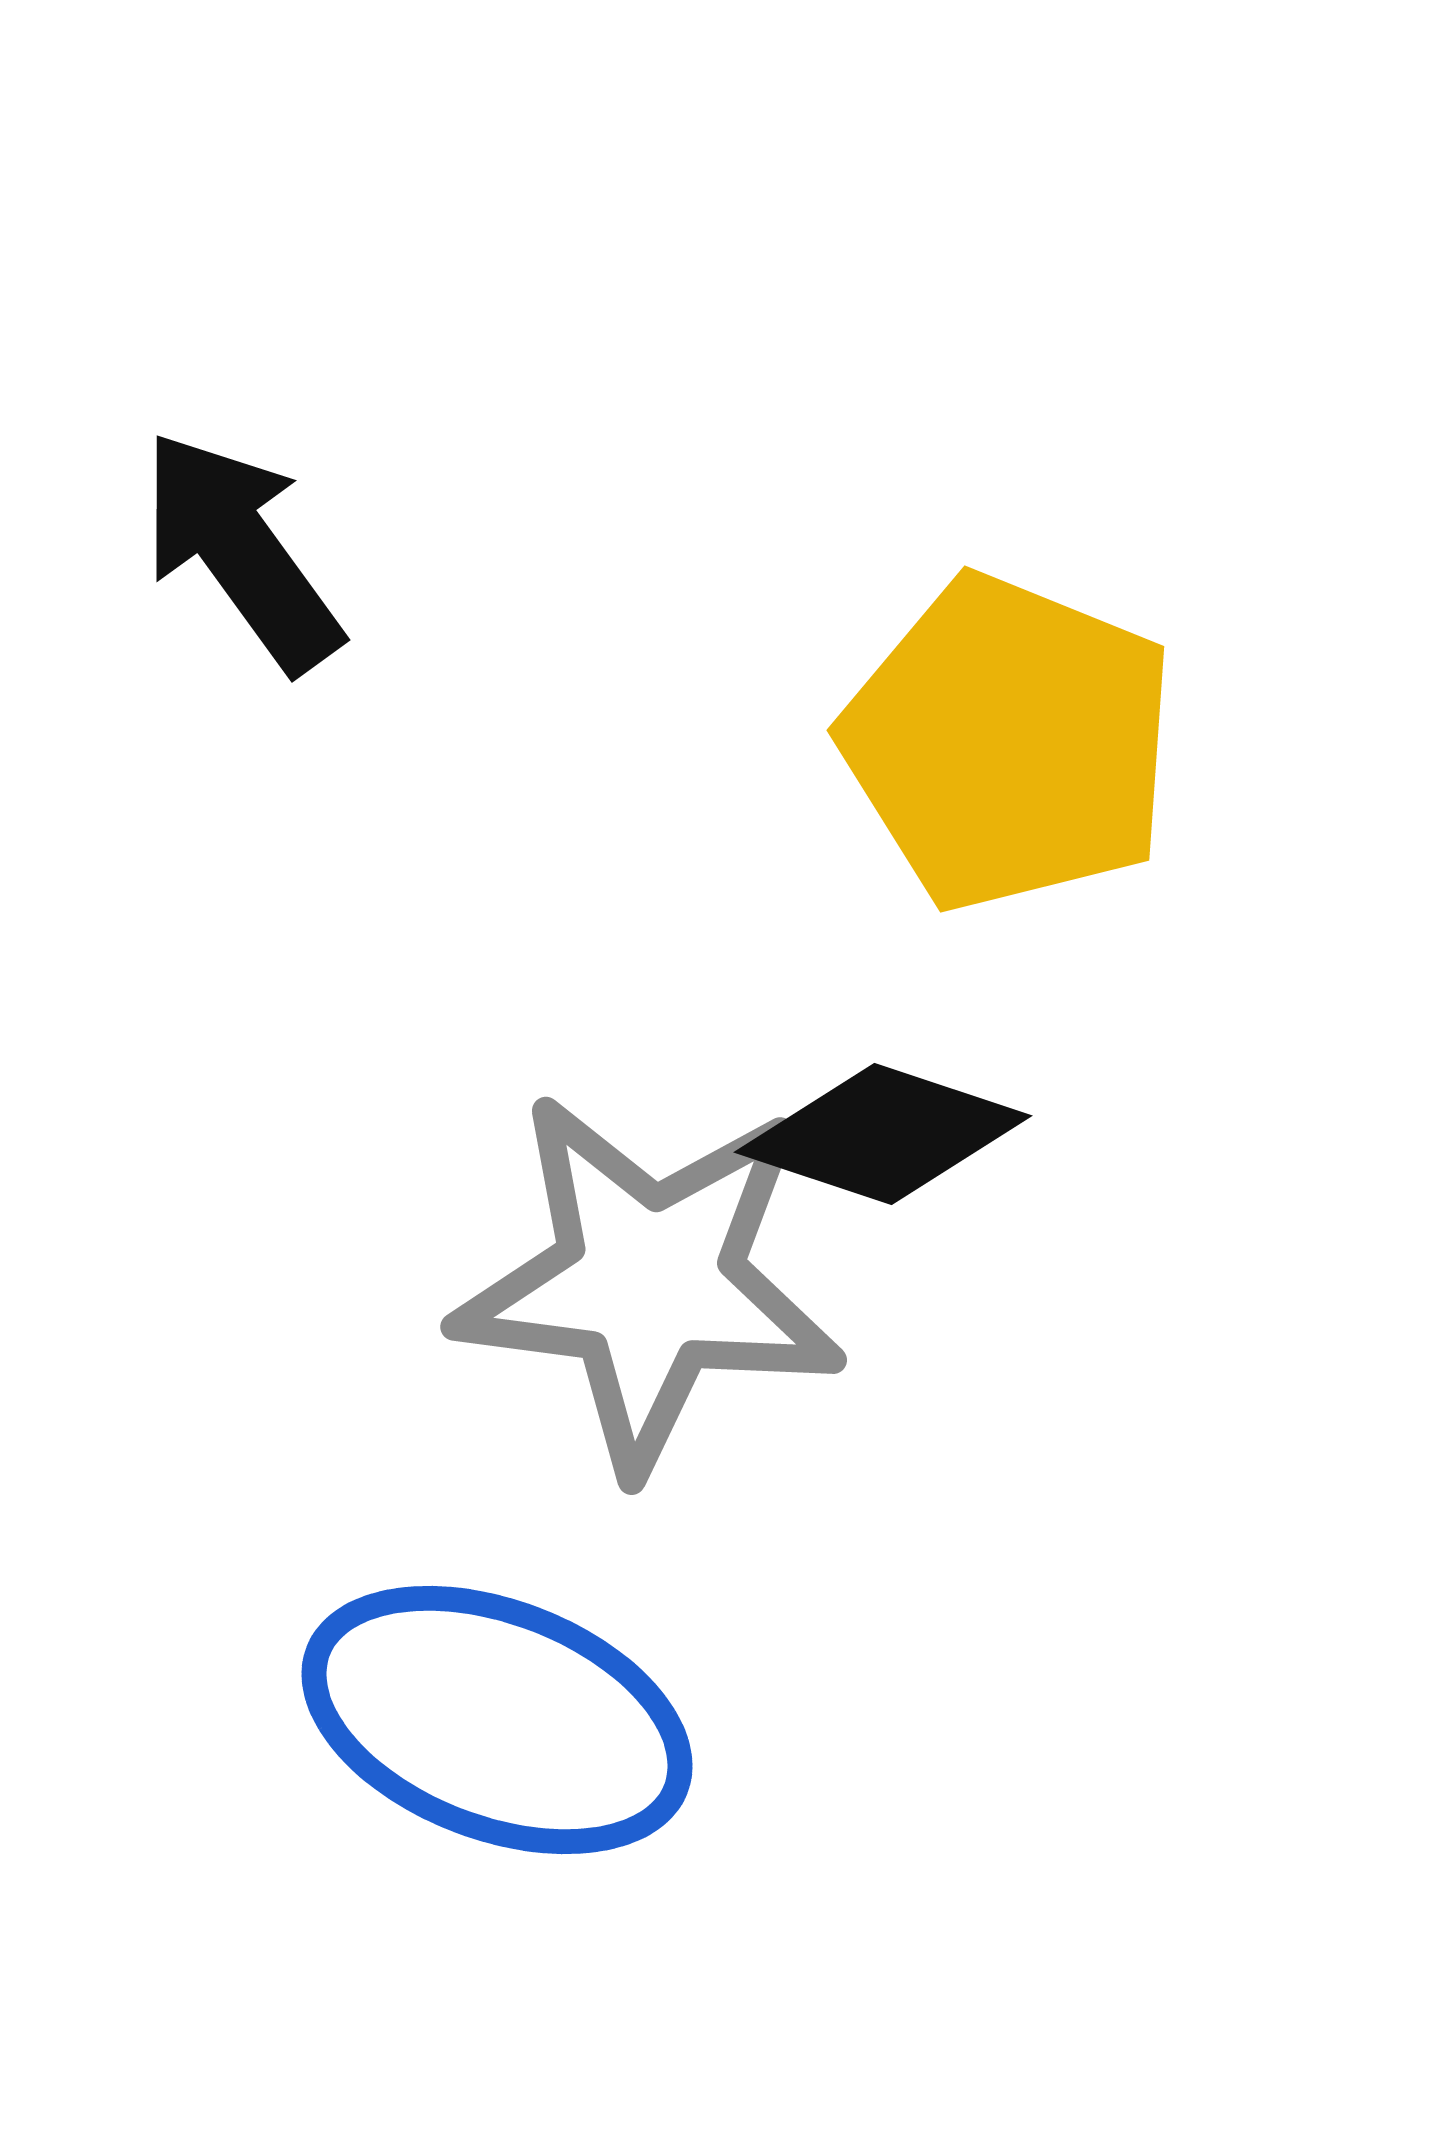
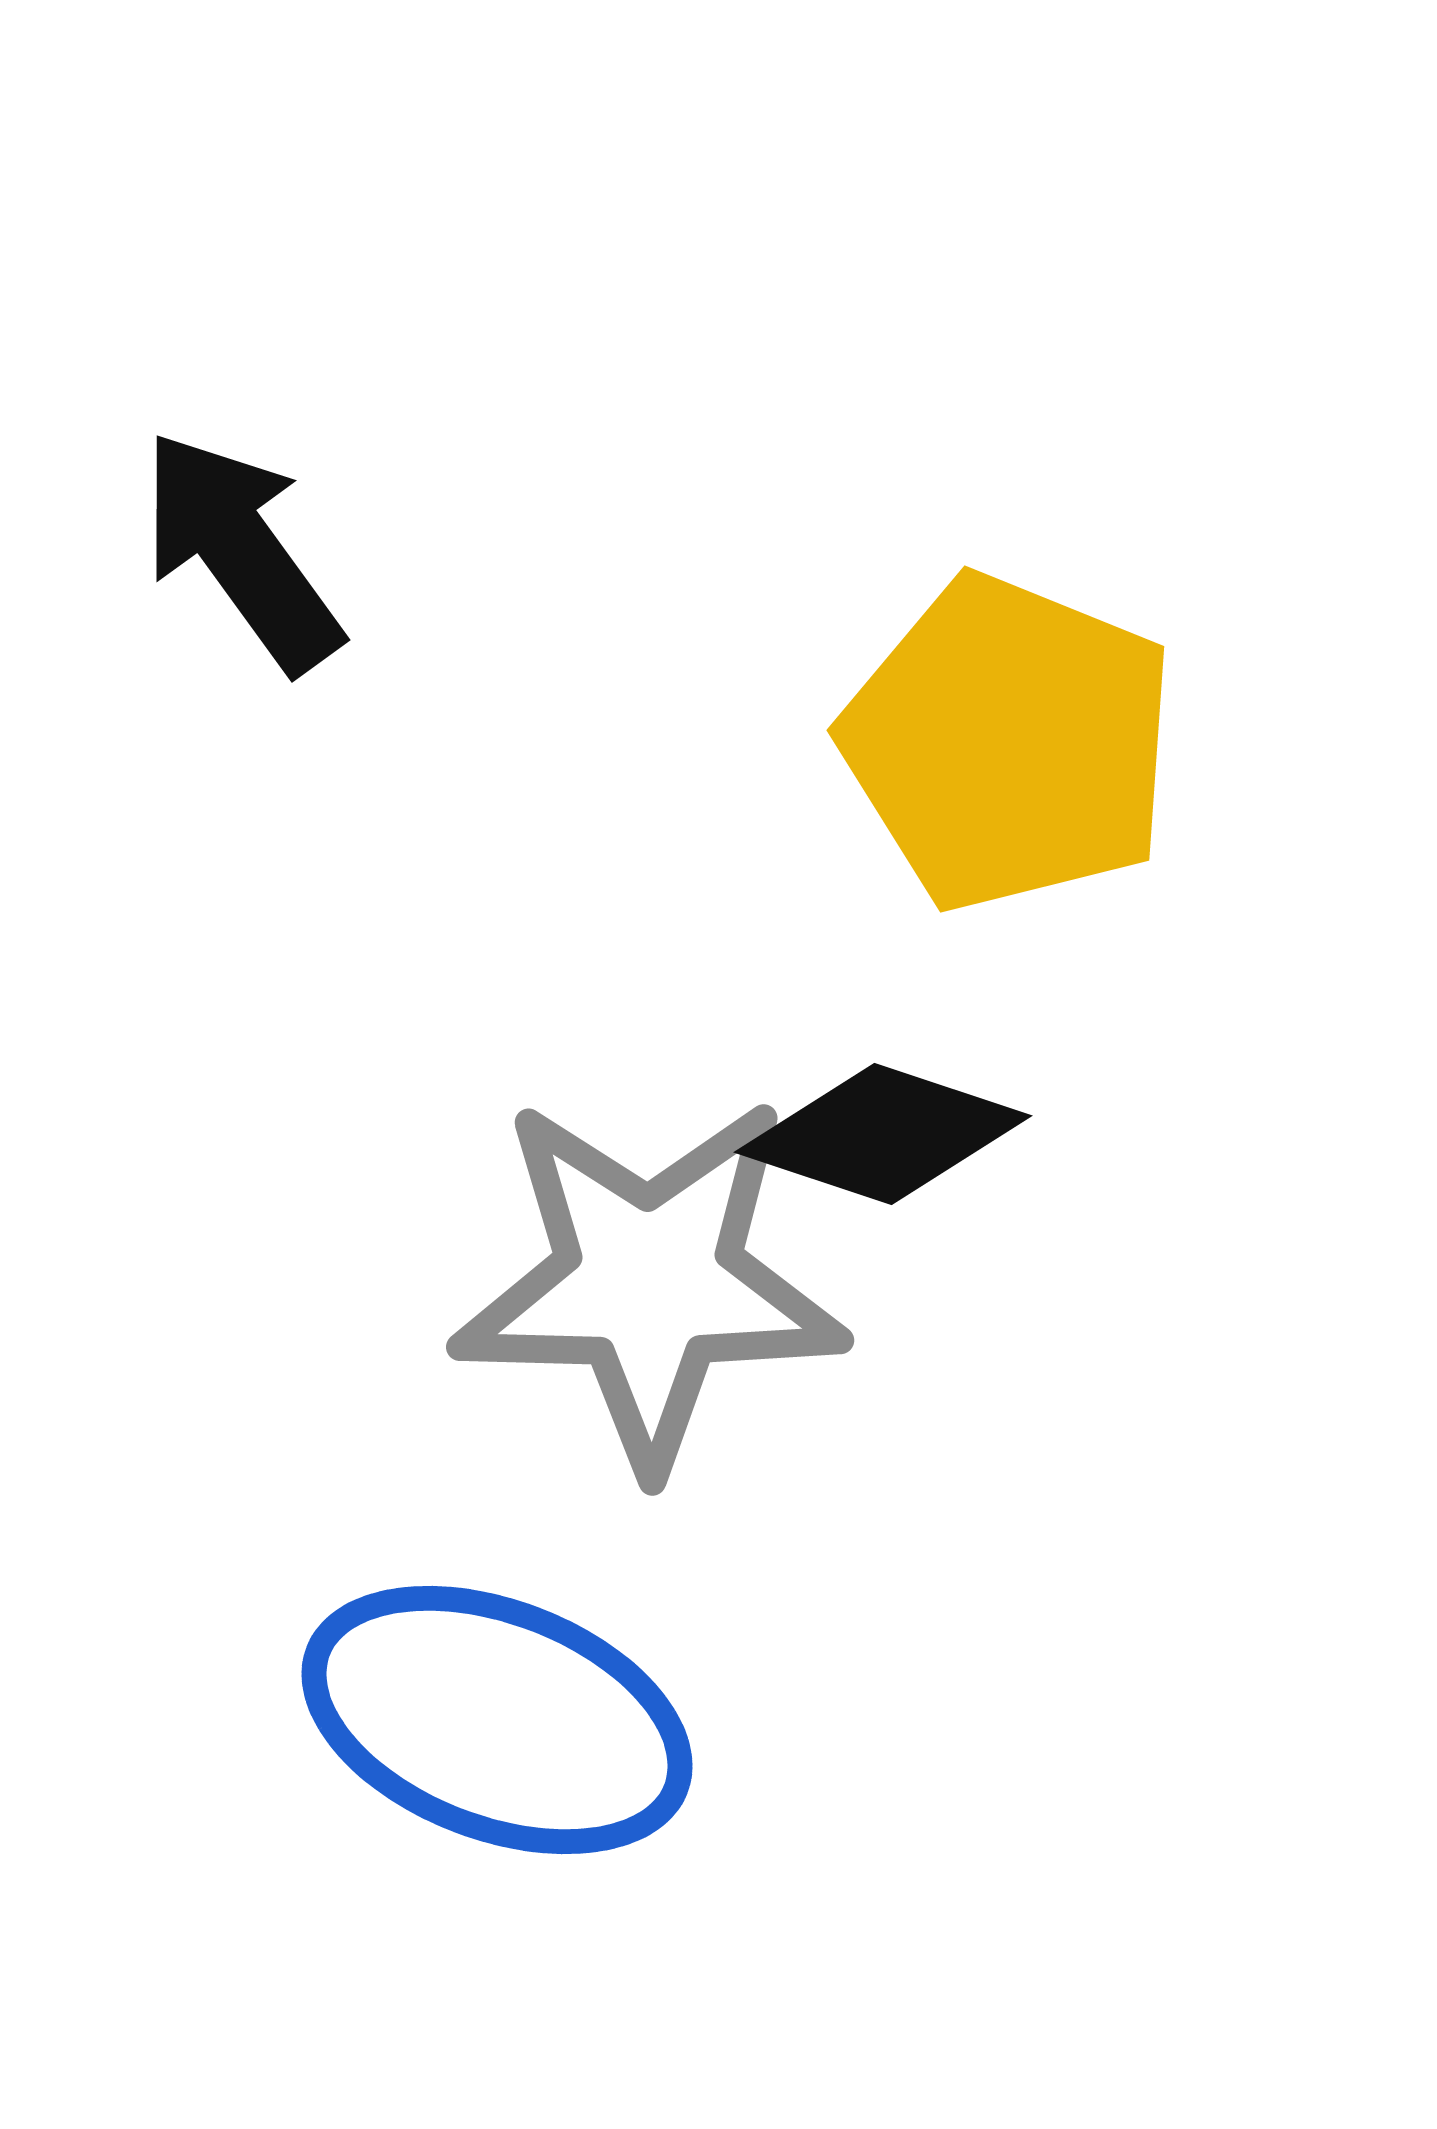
gray star: rotated 6 degrees counterclockwise
